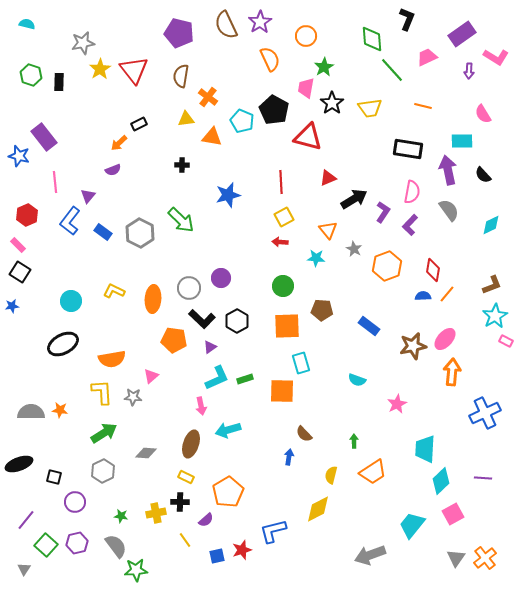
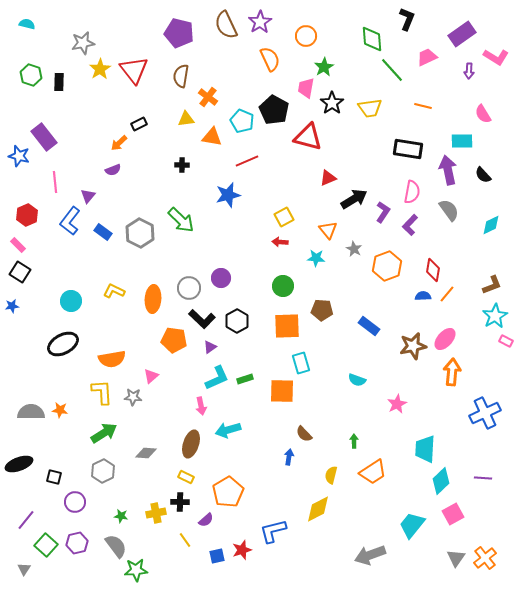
red line at (281, 182): moved 34 px left, 21 px up; rotated 70 degrees clockwise
